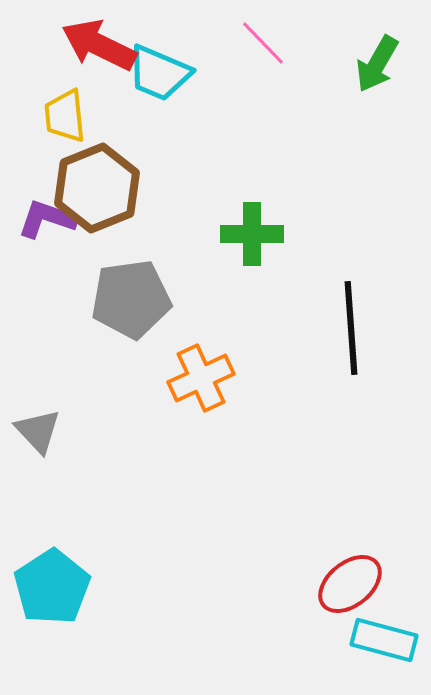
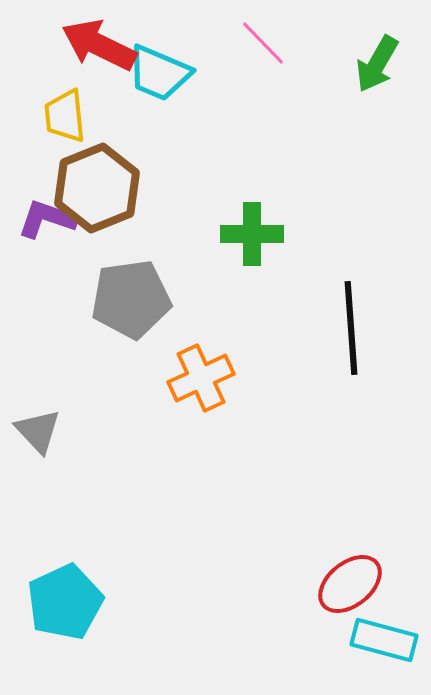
cyan pentagon: moved 13 px right, 15 px down; rotated 8 degrees clockwise
